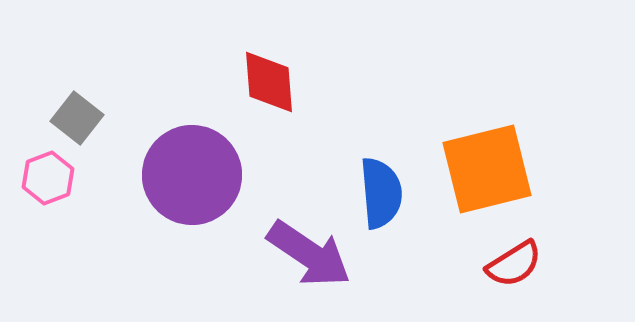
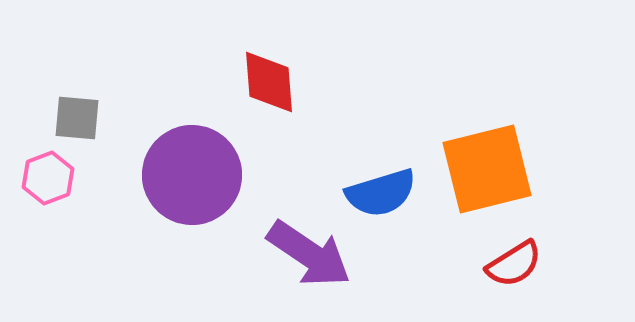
gray square: rotated 33 degrees counterclockwise
blue semicircle: rotated 78 degrees clockwise
